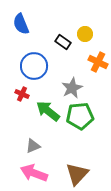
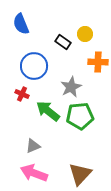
orange cross: rotated 24 degrees counterclockwise
gray star: moved 1 px left, 1 px up
brown triangle: moved 3 px right
